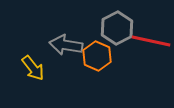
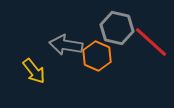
gray hexagon: rotated 20 degrees counterclockwise
red line: moved 1 px down; rotated 30 degrees clockwise
yellow arrow: moved 1 px right, 3 px down
